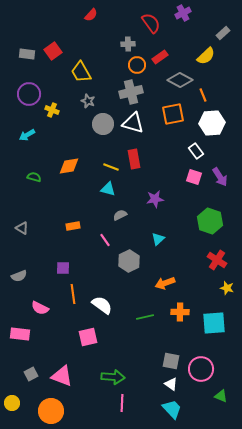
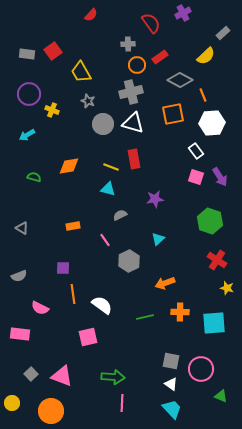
pink square at (194, 177): moved 2 px right
gray square at (31, 374): rotated 16 degrees counterclockwise
